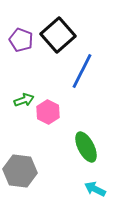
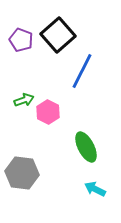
gray hexagon: moved 2 px right, 2 px down
